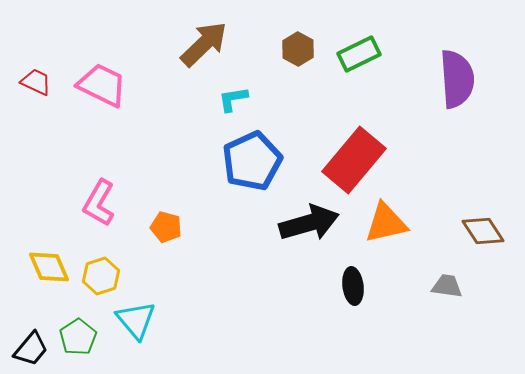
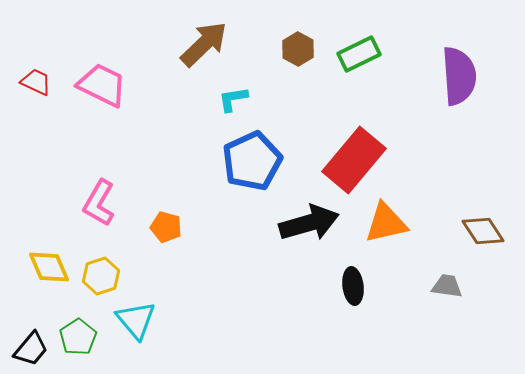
purple semicircle: moved 2 px right, 3 px up
